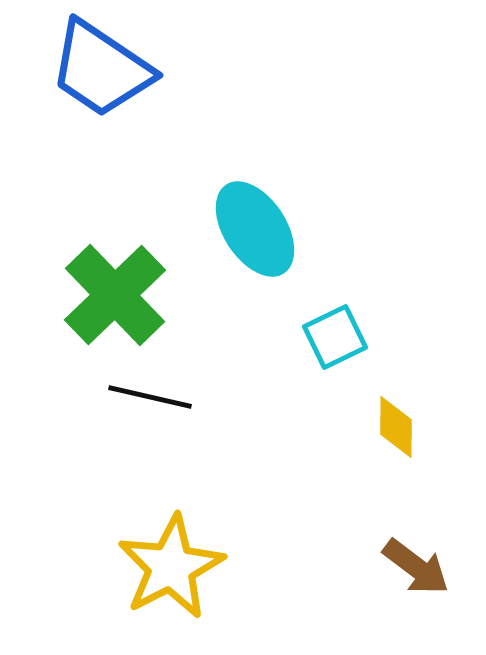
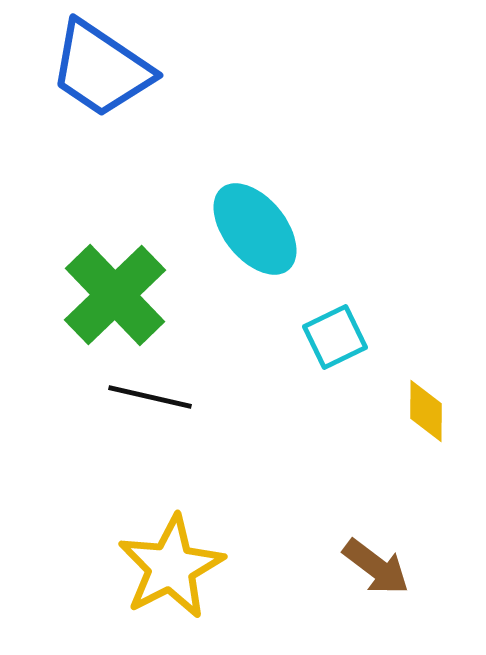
cyan ellipse: rotated 6 degrees counterclockwise
yellow diamond: moved 30 px right, 16 px up
brown arrow: moved 40 px left
